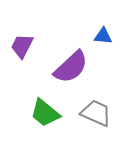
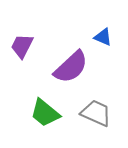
blue triangle: moved 1 px down; rotated 18 degrees clockwise
